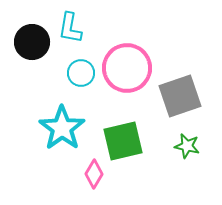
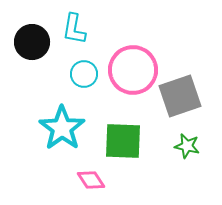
cyan L-shape: moved 4 px right, 1 px down
pink circle: moved 6 px right, 2 px down
cyan circle: moved 3 px right, 1 px down
green square: rotated 15 degrees clockwise
pink diamond: moved 3 px left, 6 px down; rotated 64 degrees counterclockwise
